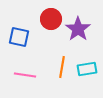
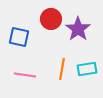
orange line: moved 2 px down
